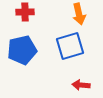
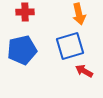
red arrow: moved 3 px right, 14 px up; rotated 24 degrees clockwise
